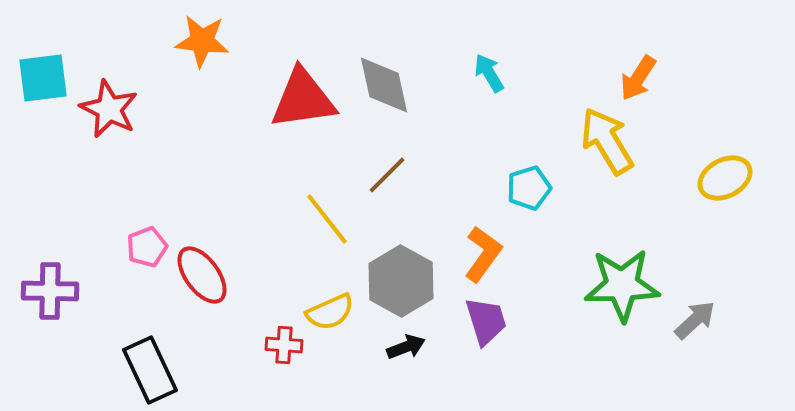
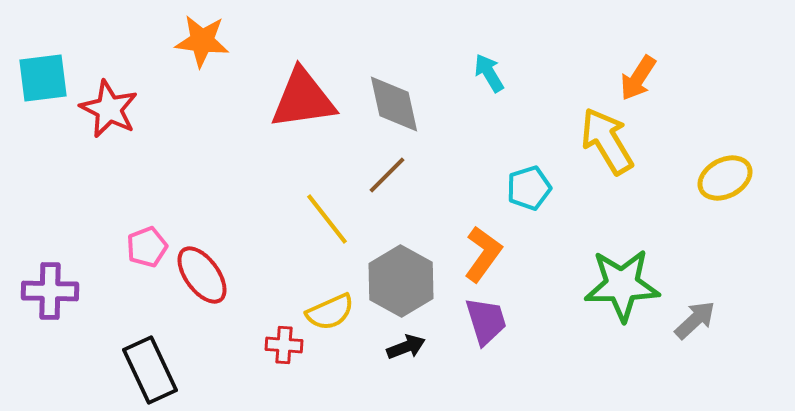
gray diamond: moved 10 px right, 19 px down
